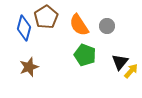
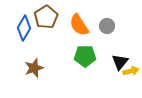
blue diamond: rotated 15 degrees clockwise
green pentagon: moved 1 px down; rotated 20 degrees counterclockwise
brown star: moved 5 px right, 1 px down
yellow arrow: rotated 35 degrees clockwise
